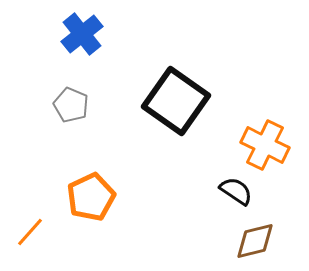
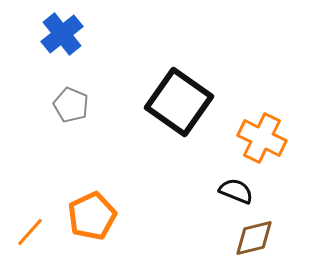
blue cross: moved 20 px left
black square: moved 3 px right, 1 px down
orange cross: moved 3 px left, 7 px up
black semicircle: rotated 12 degrees counterclockwise
orange pentagon: moved 1 px right, 19 px down
brown diamond: moved 1 px left, 3 px up
